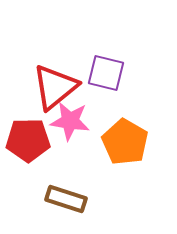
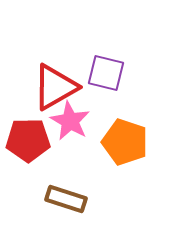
red triangle: rotated 9 degrees clockwise
pink star: rotated 21 degrees clockwise
orange pentagon: rotated 12 degrees counterclockwise
